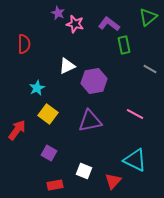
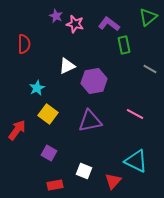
purple star: moved 2 px left, 3 px down
cyan triangle: moved 1 px right, 1 px down
